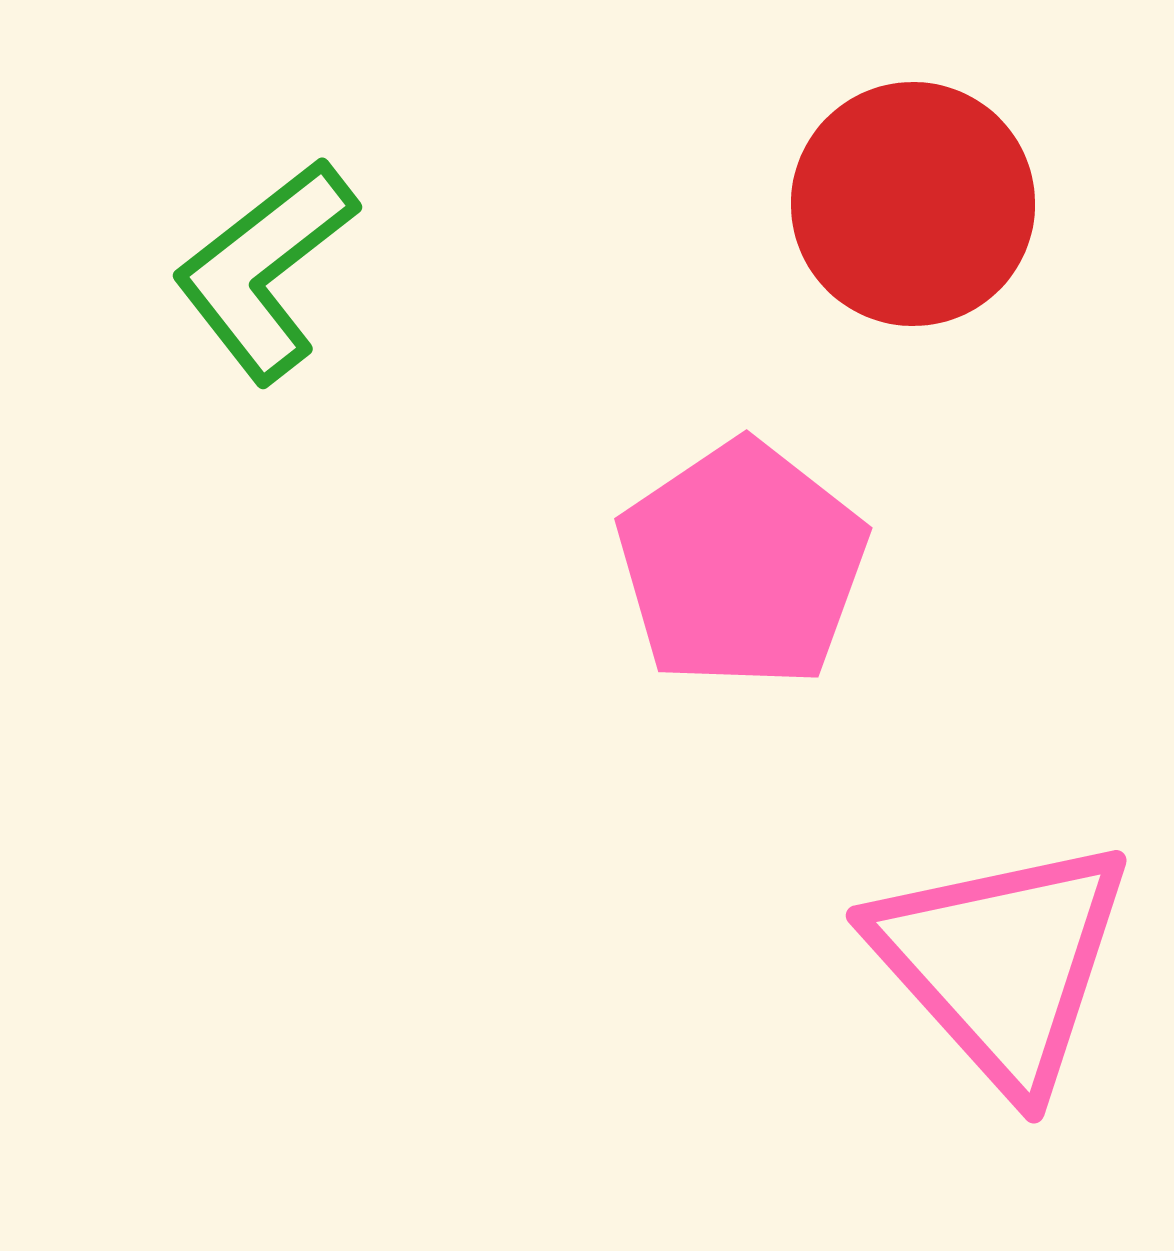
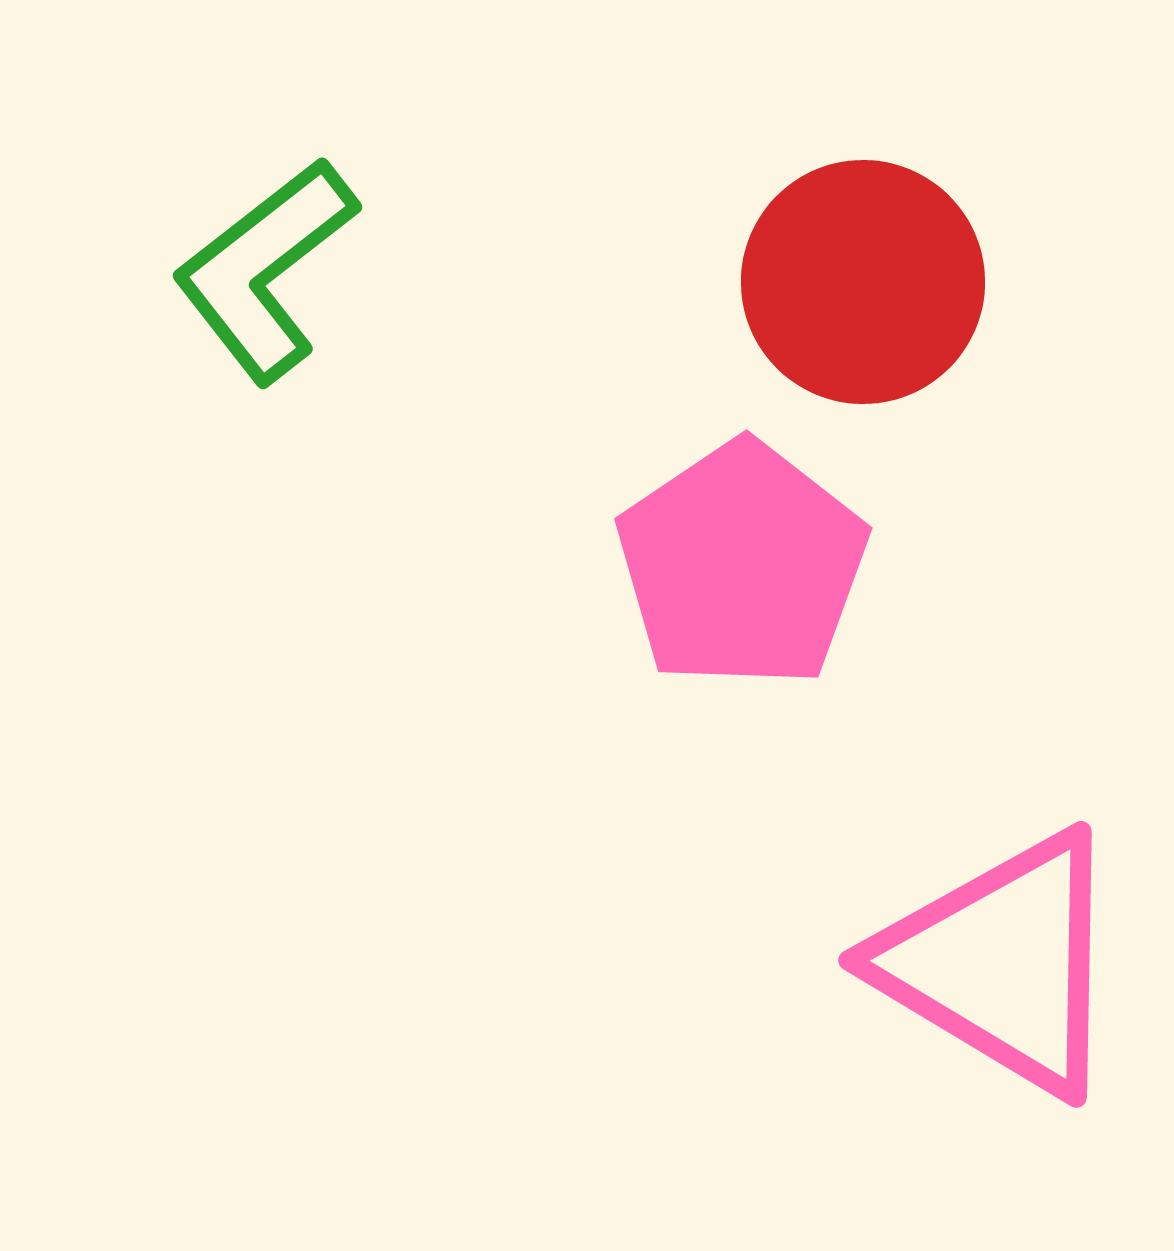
red circle: moved 50 px left, 78 px down
pink triangle: rotated 17 degrees counterclockwise
